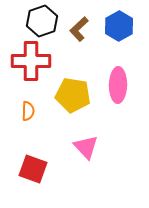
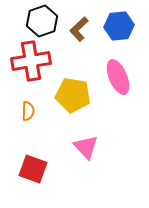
blue hexagon: rotated 24 degrees clockwise
red cross: rotated 9 degrees counterclockwise
pink ellipse: moved 8 px up; rotated 24 degrees counterclockwise
